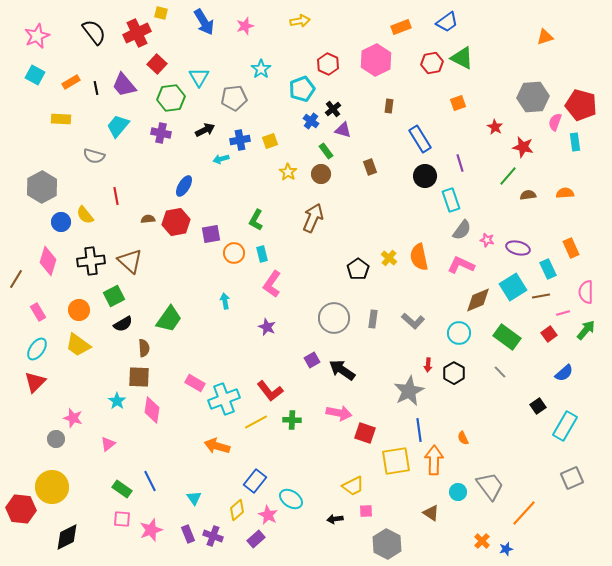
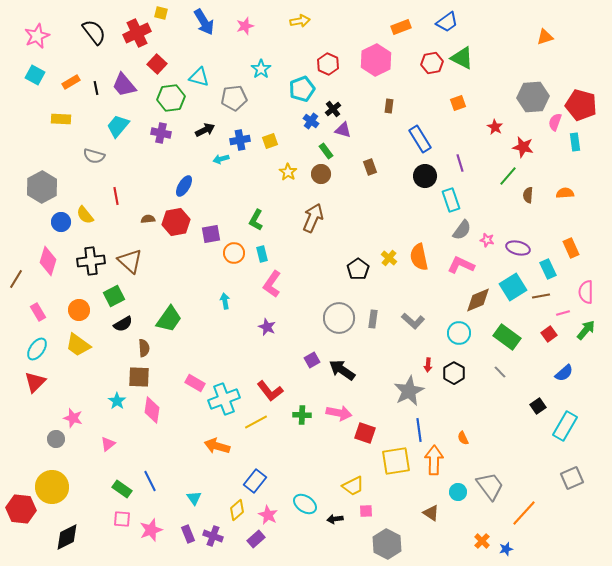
cyan triangle at (199, 77): rotated 45 degrees counterclockwise
brown semicircle at (528, 195): rotated 77 degrees counterclockwise
gray circle at (334, 318): moved 5 px right
green cross at (292, 420): moved 10 px right, 5 px up
cyan ellipse at (291, 499): moved 14 px right, 5 px down
